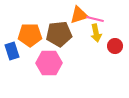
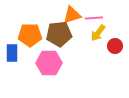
orange triangle: moved 7 px left
pink line: moved 1 px left, 1 px up; rotated 18 degrees counterclockwise
yellow arrow: moved 2 px right; rotated 48 degrees clockwise
blue rectangle: moved 2 px down; rotated 18 degrees clockwise
